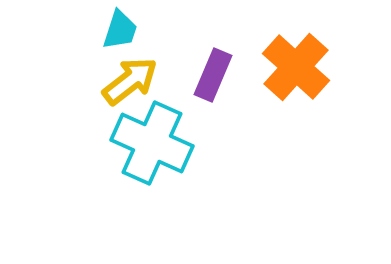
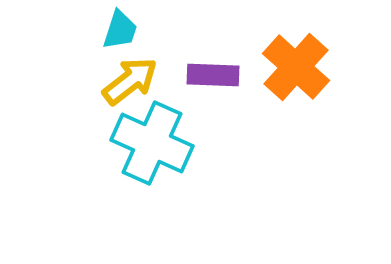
purple rectangle: rotated 69 degrees clockwise
